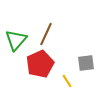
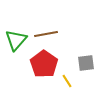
brown line: rotated 55 degrees clockwise
red pentagon: moved 4 px right; rotated 12 degrees counterclockwise
